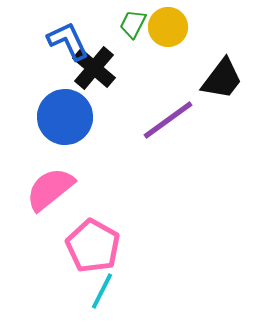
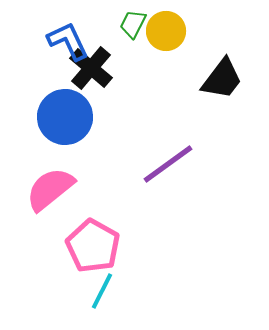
yellow circle: moved 2 px left, 4 px down
black cross: moved 3 px left
purple line: moved 44 px down
